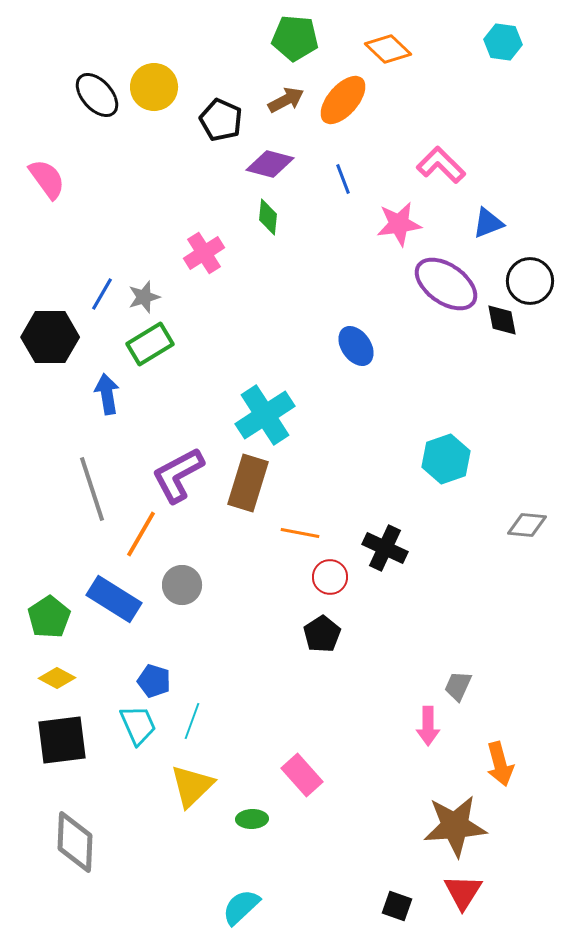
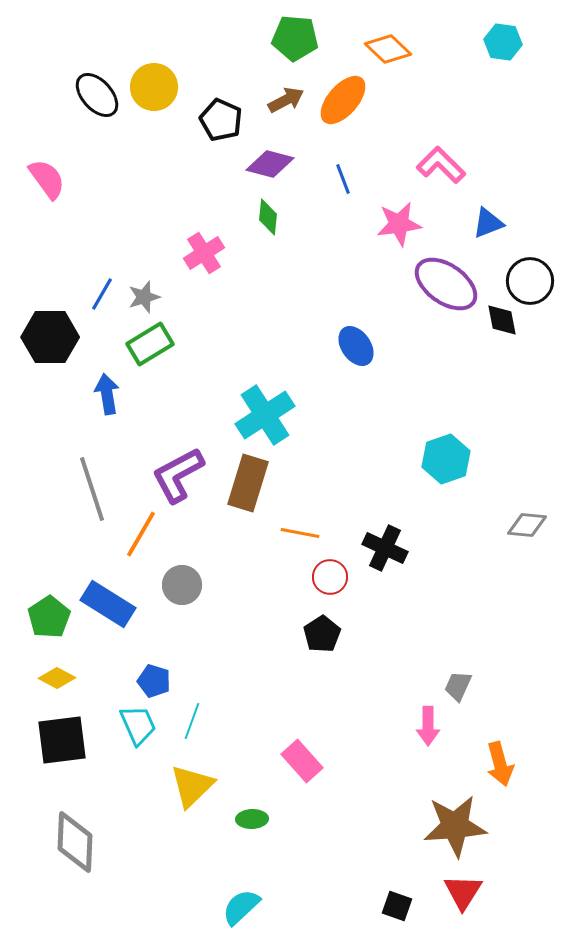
blue rectangle at (114, 599): moved 6 px left, 5 px down
pink rectangle at (302, 775): moved 14 px up
